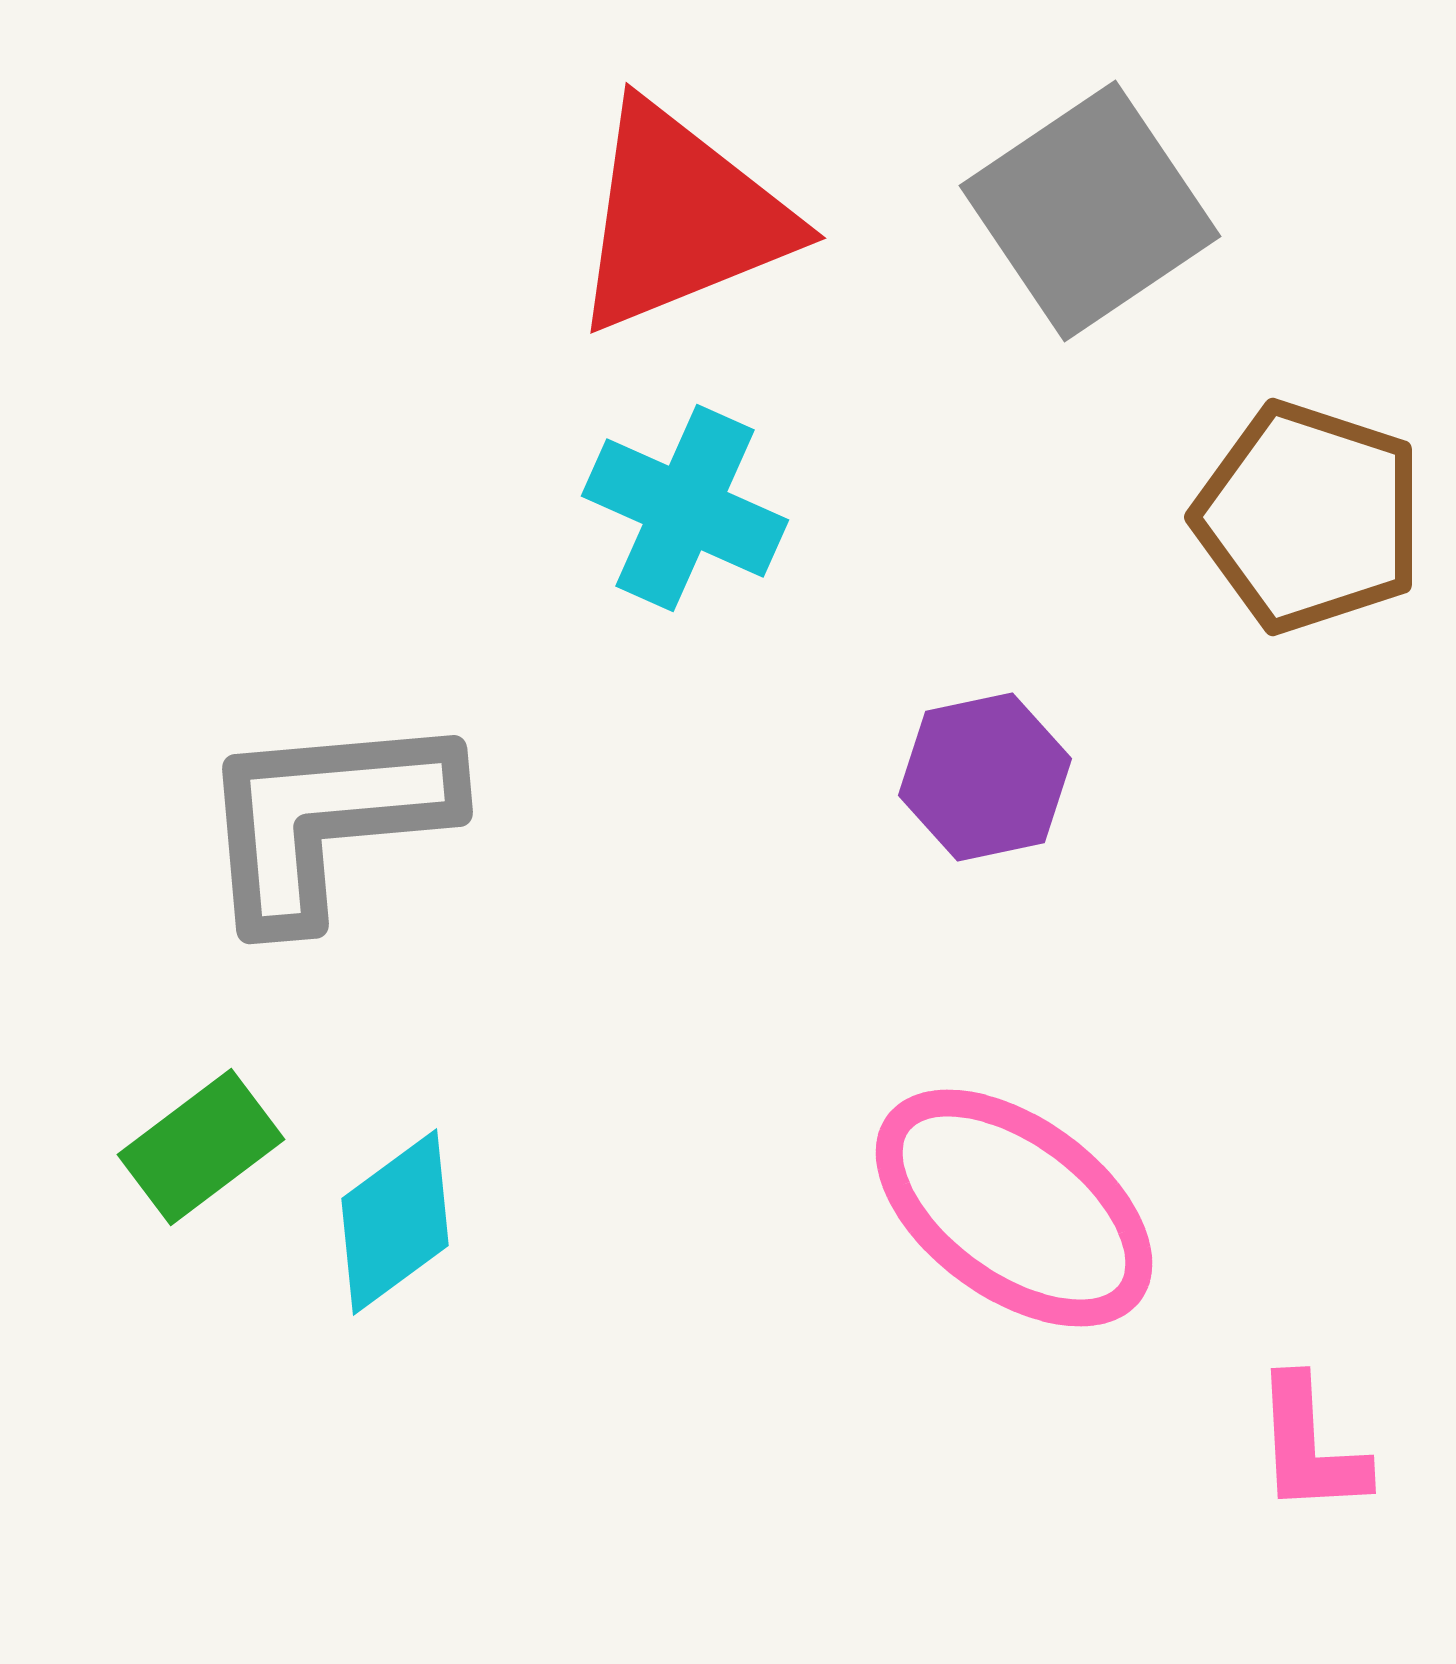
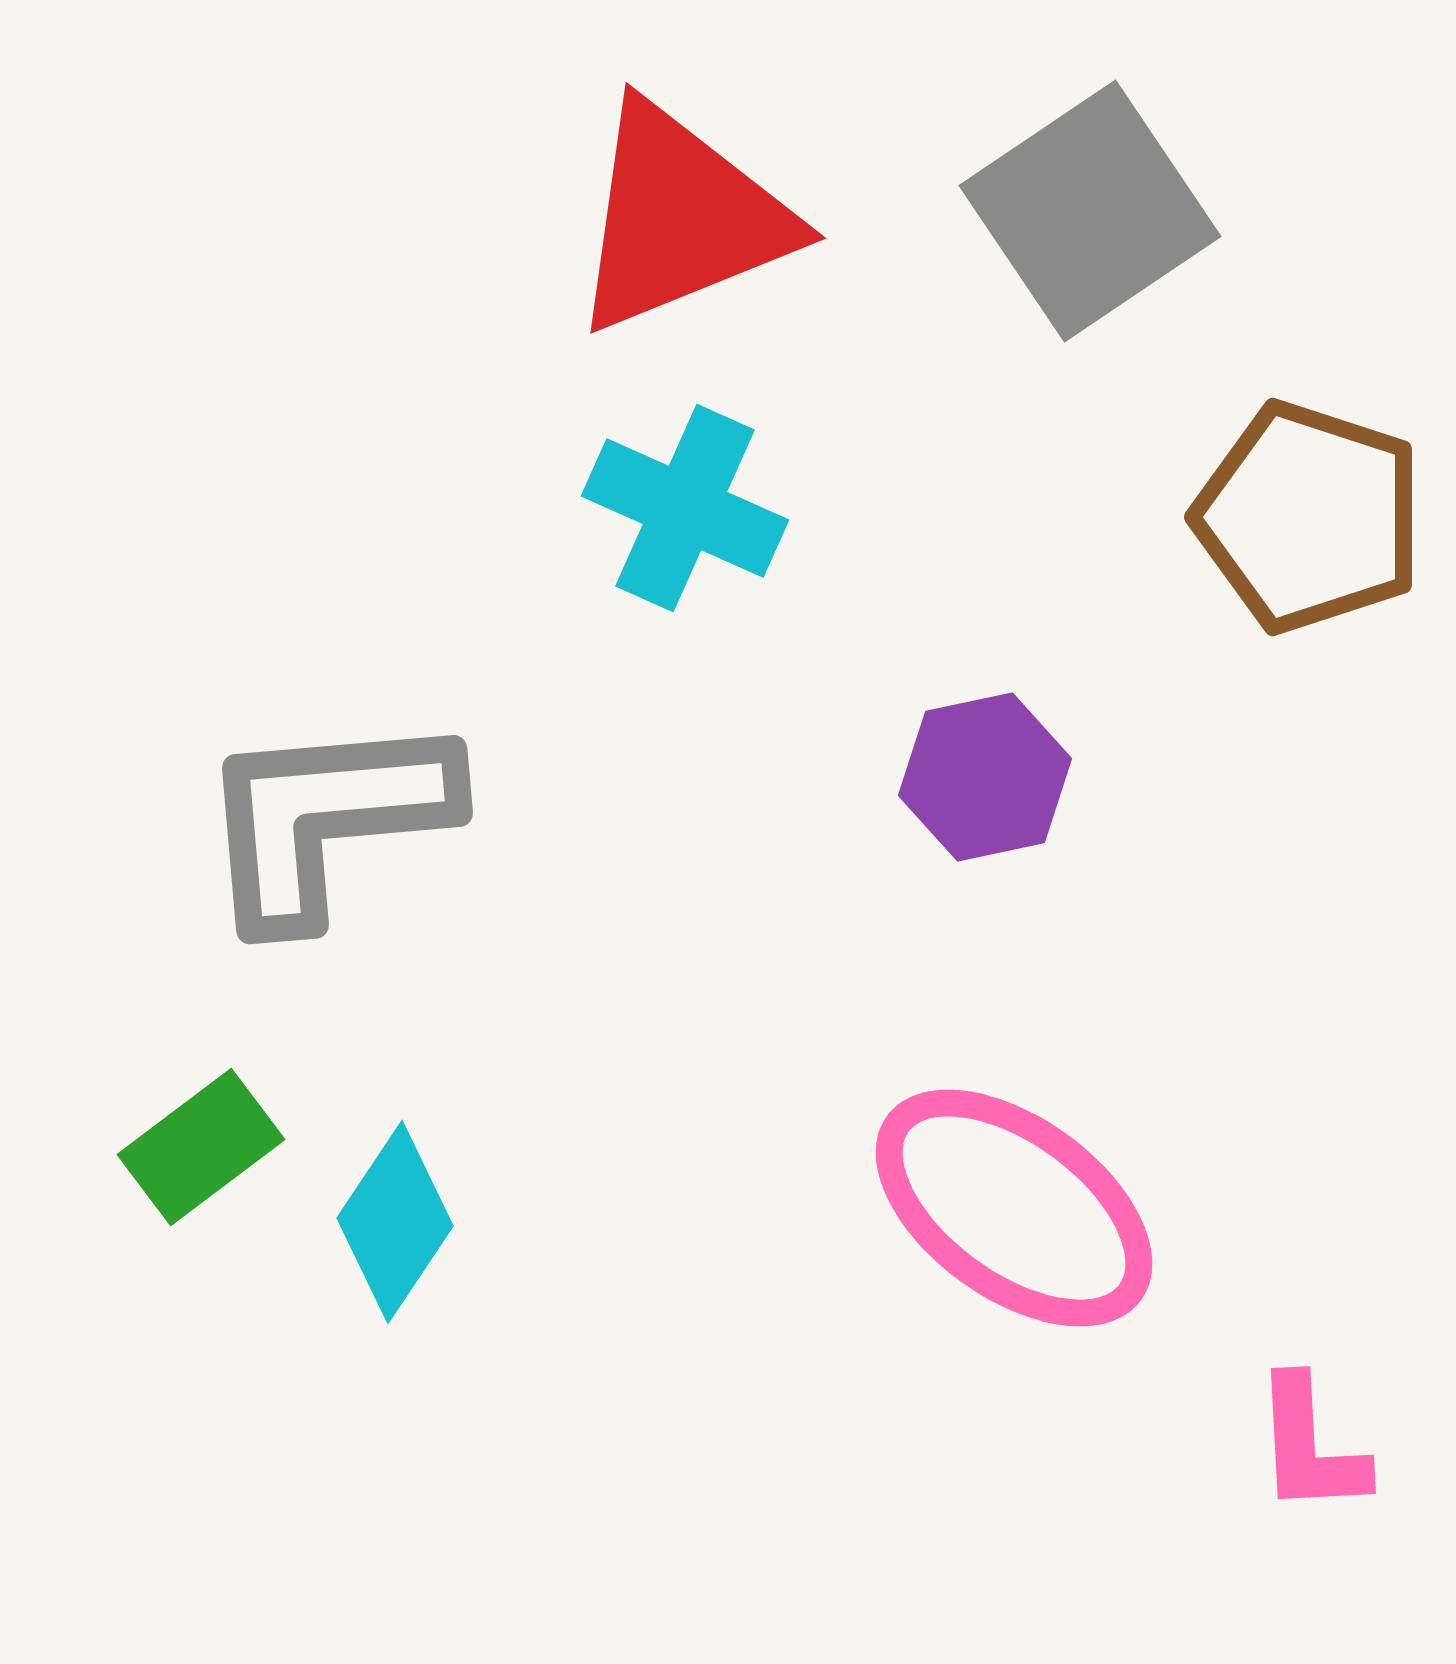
cyan diamond: rotated 20 degrees counterclockwise
